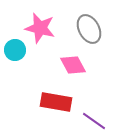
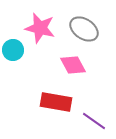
gray ellipse: moved 5 px left; rotated 28 degrees counterclockwise
cyan circle: moved 2 px left
